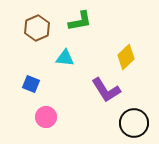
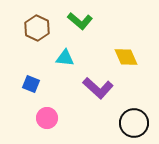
green L-shape: rotated 50 degrees clockwise
brown hexagon: rotated 10 degrees counterclockwise
yellow diamond: rotated 70 degrees counterclockwise
purple L-shape: moved 8 px left, 2 px up; rotated 16 degrees counterclockwise
pink circle: moved 1 px right, 1 px down
